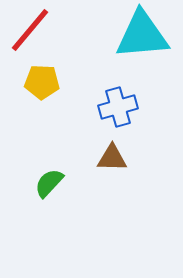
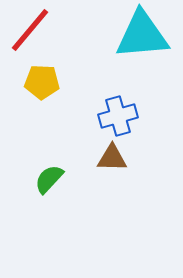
blue cross: moved 9 px down
green semicircle: moved 4 px up
